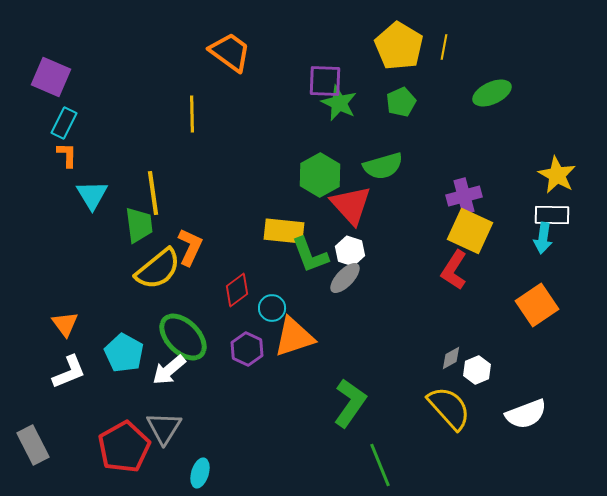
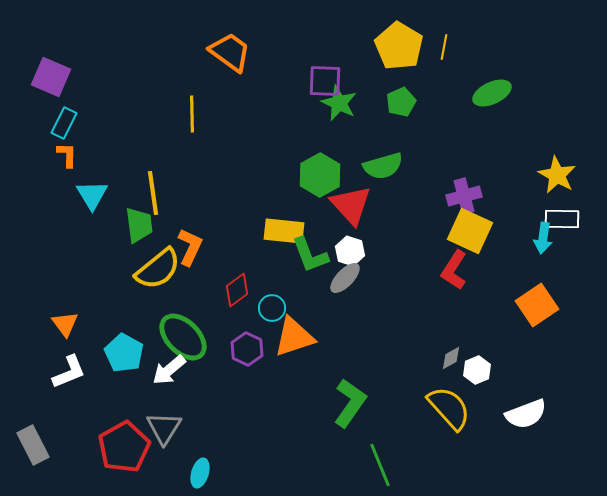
white rectangle at (552, 215): moved 10 px right, 4 px down
